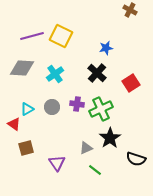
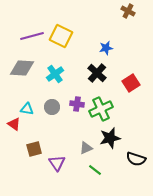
brown cross: moved 2 px left, 1 px down
cyan triangle: rotated 40 degrees clockwise
black star: rotated 20 degrees clockwise
brown square: moved 8 px right, 1 px down
